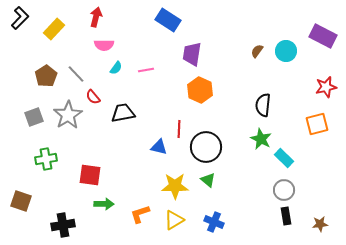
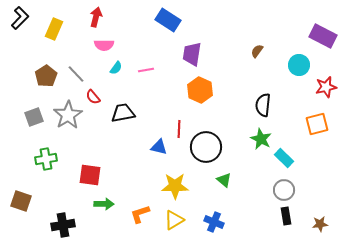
yellow rectangle: rotated 20 degrees counterclockwise
cyan circle: moved 13 px right, 14 px down
green triangle: moved 16 px right
